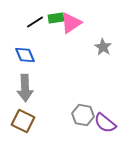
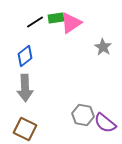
blue diamond: moved 1 px down; rotated 75 degrees clockwise
brown square: moved 2 px right, 8 px down
